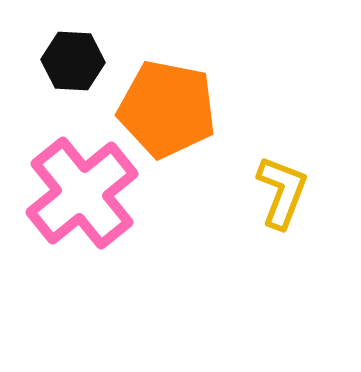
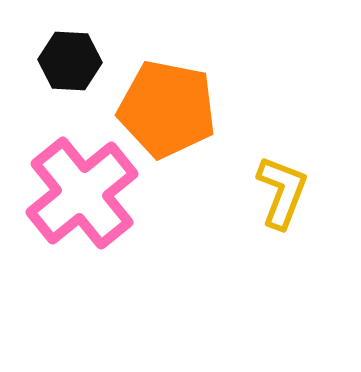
black hexagon: moved 3 px left
